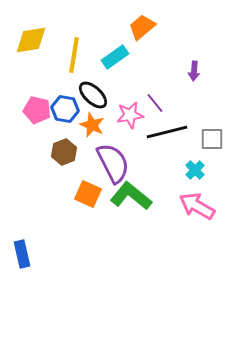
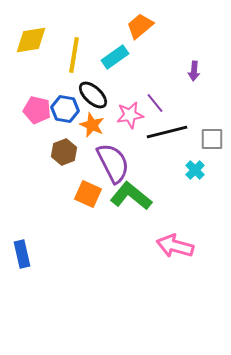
orange trapezoid: moved 2 px left, 1 px up
pink arrow: moved 22 px left, 40 px down; rotated 15 degrees counterclockwise
